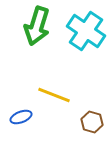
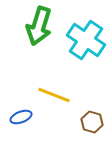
green arrow: moved 2 px right
cyan cross: moved 9 px down
